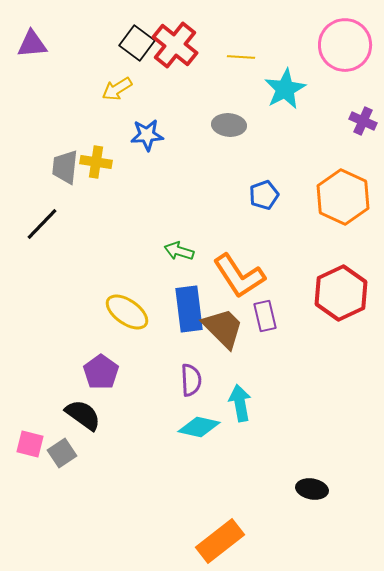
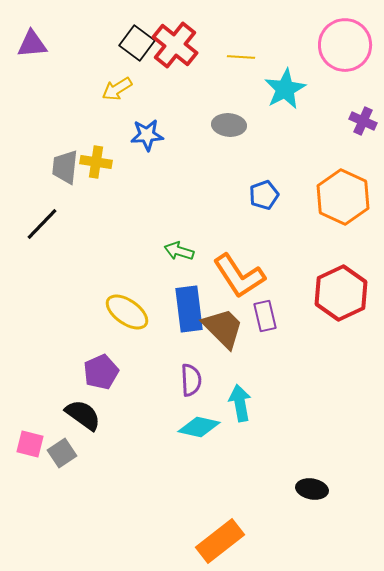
purple pentagon: rotated 12 degrees clockwise
